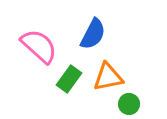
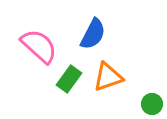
orange triangle: rotated 8 degrees counterclockwise
green circle: moved 23 px right
